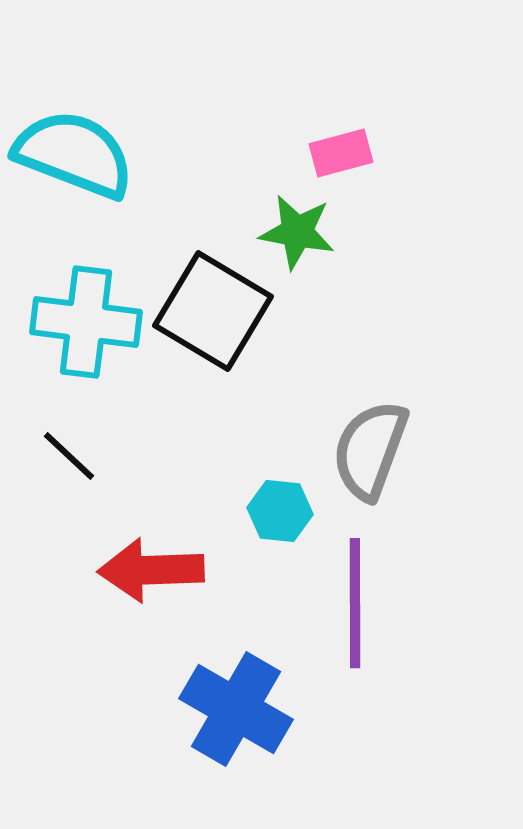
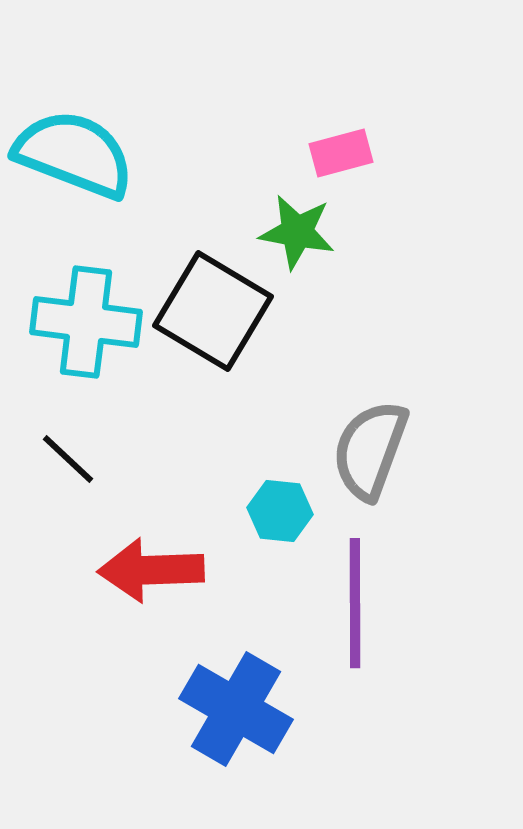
black line: moved 1 px left, 3 px down
